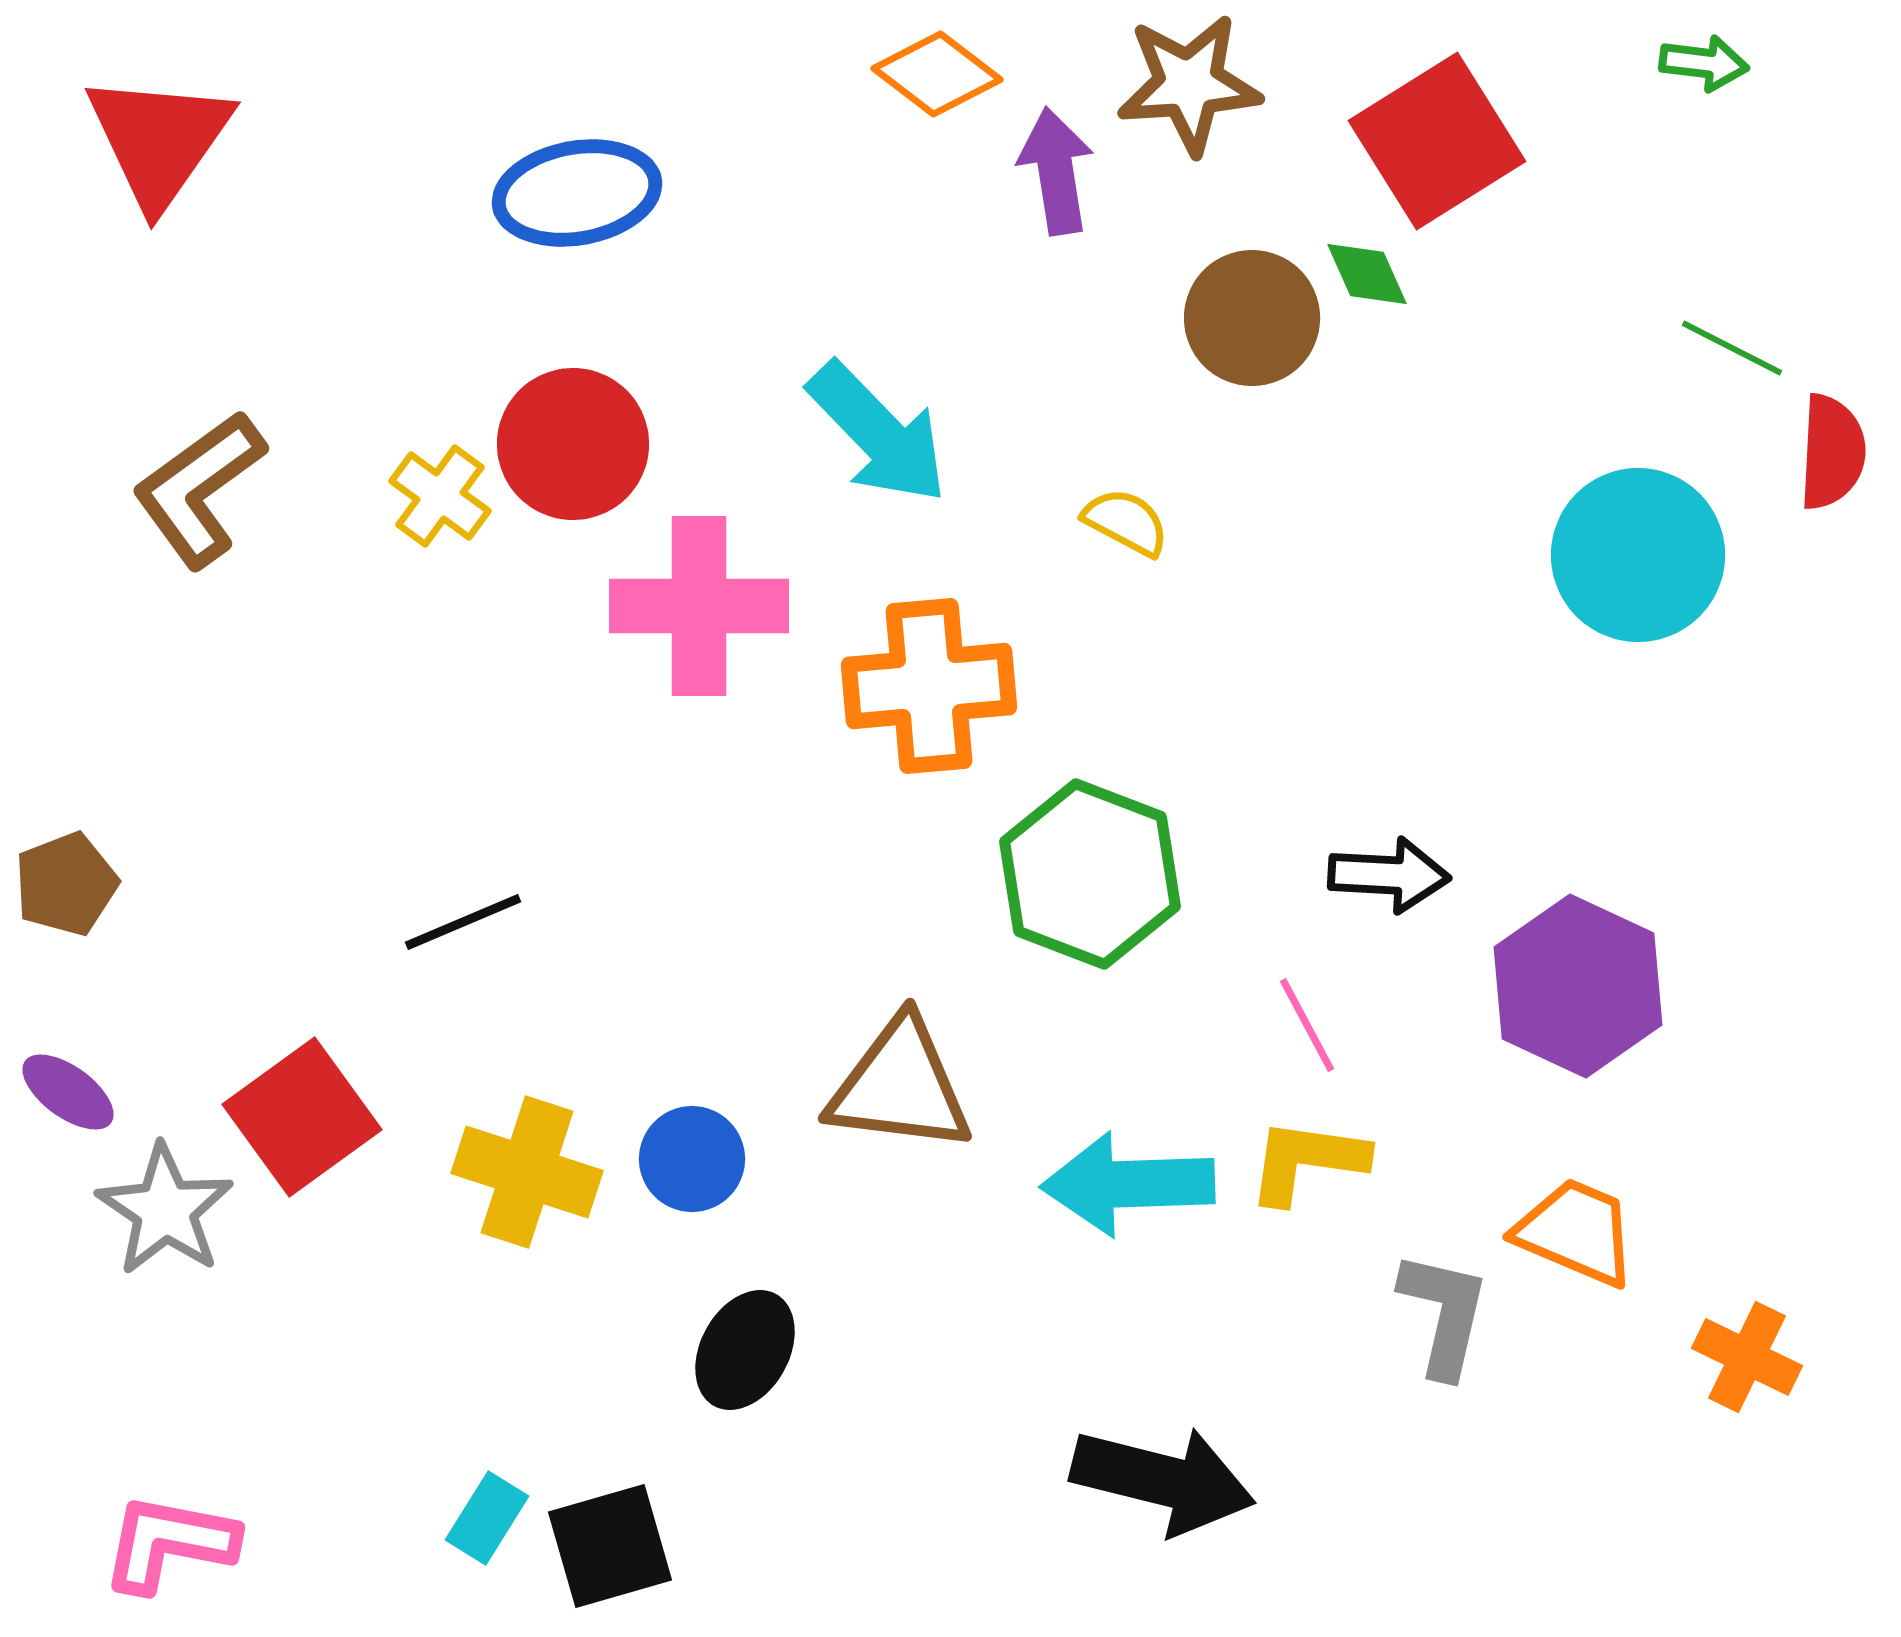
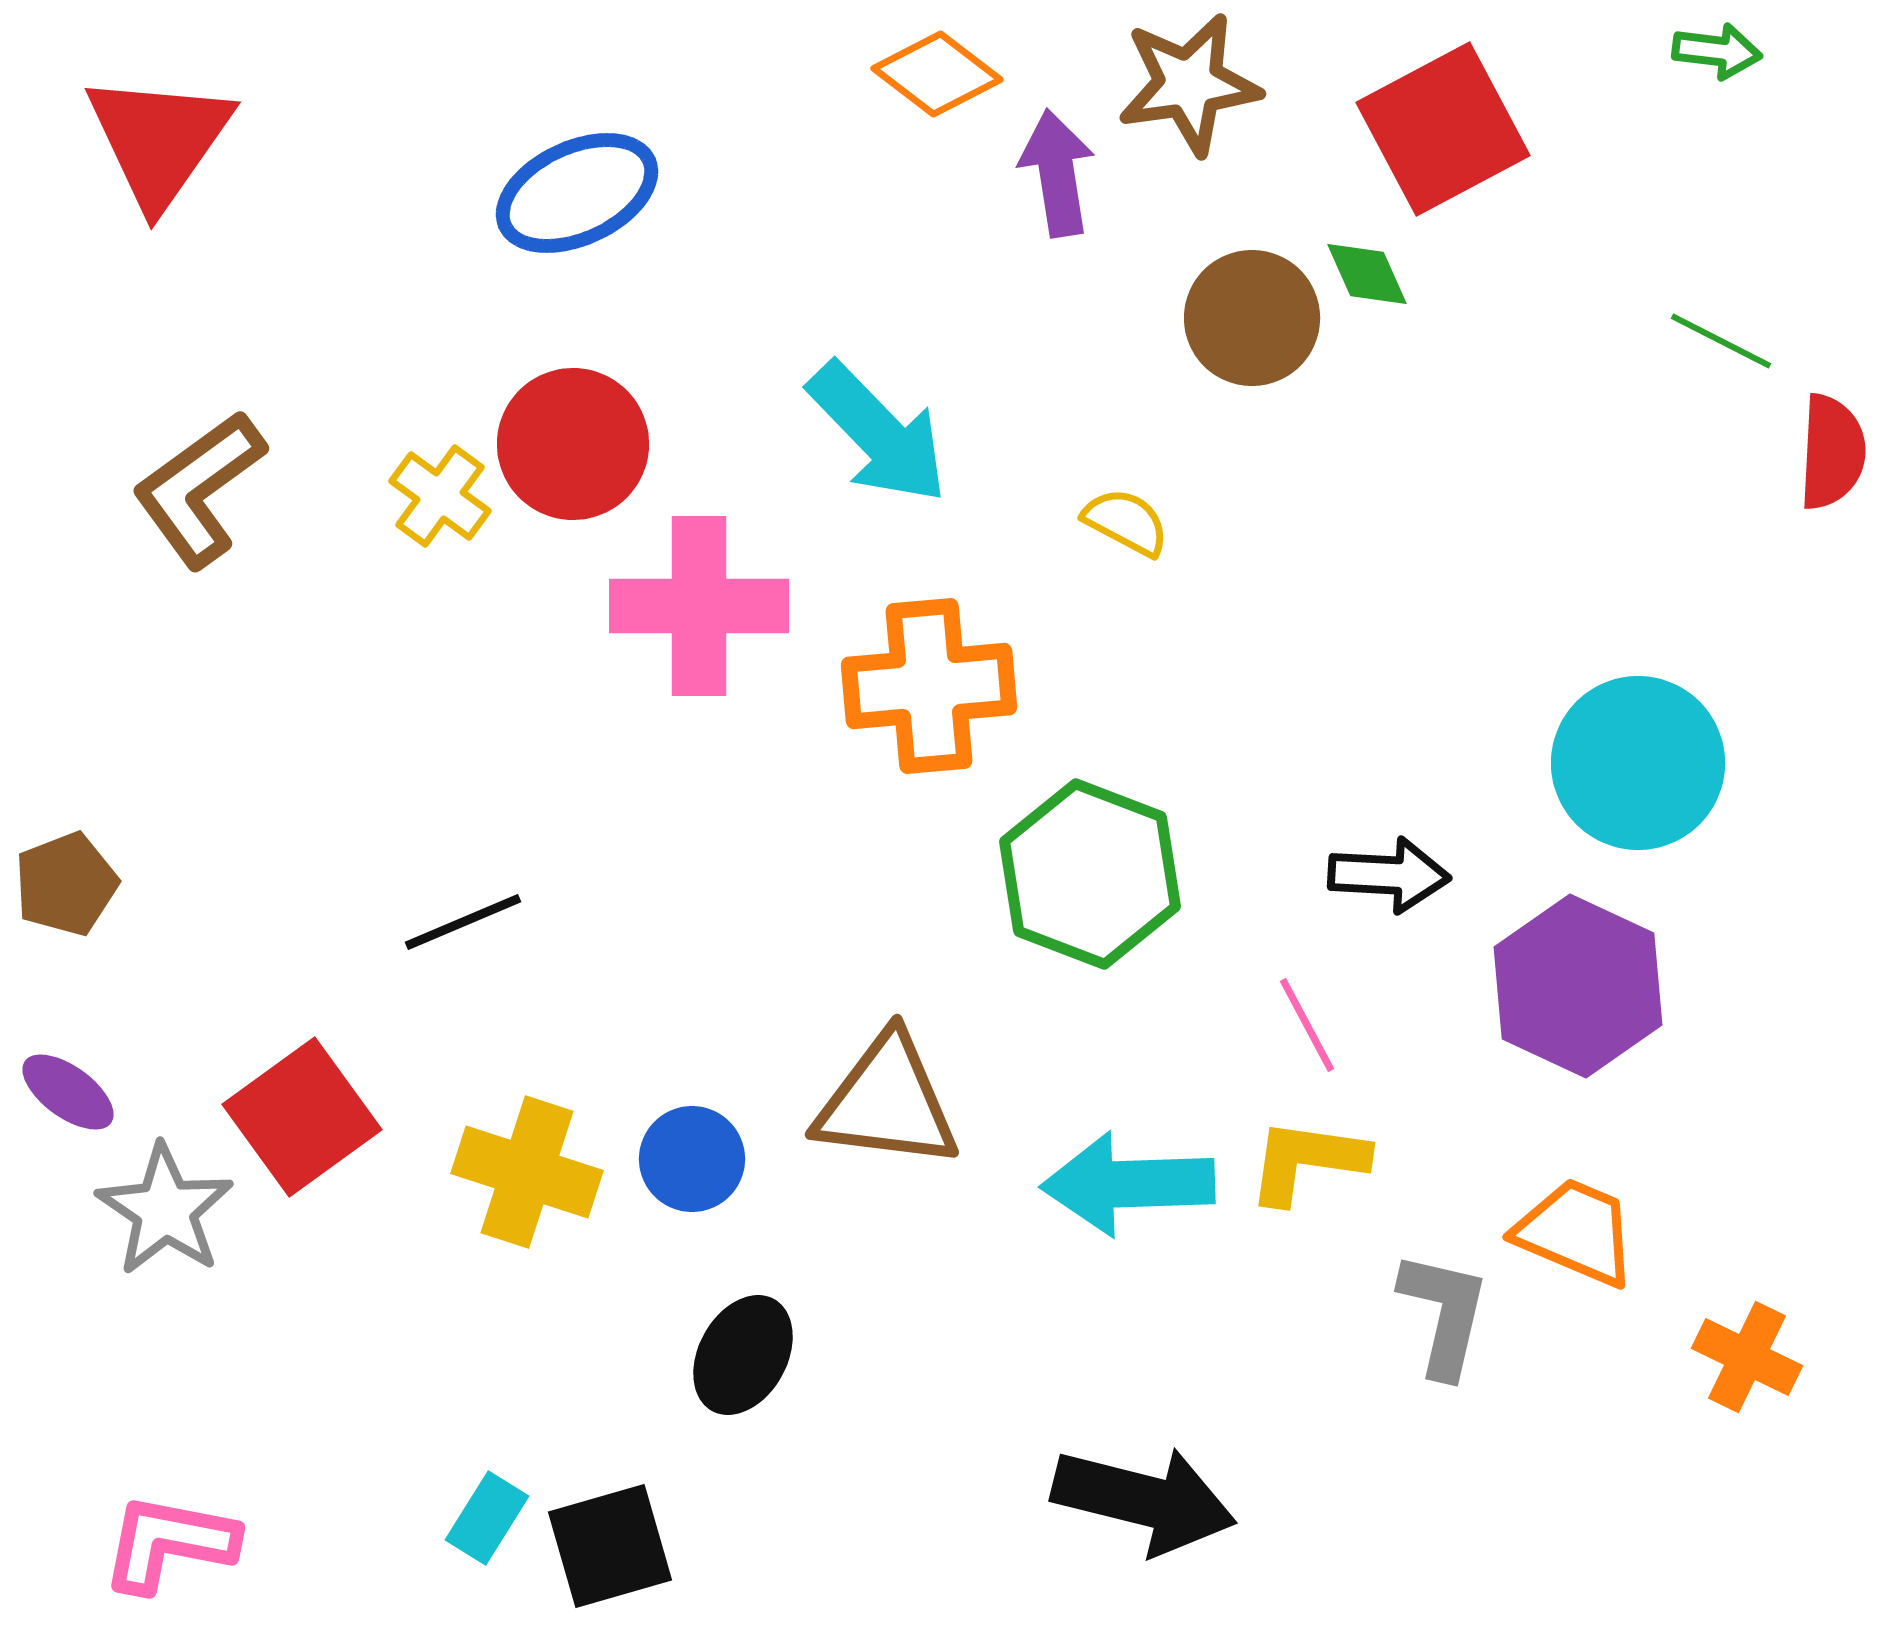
green arrow at (1704, 63): moved 13 px right, 12 px up
brown star at (1189, 84): rotated 4 degrees counterclockwise
red square at (1437, 141): moved 6 px right, 12 px up; rotated 4 degrees clockwise
purple arrow at (1056, 171): moved 1 px right, 2 px down
blue ellipse at (577, 193): rotated 15 degrees counterclockwise
green line at (1732, 348): moved 11 px left, 7 px up
cyan circle at (1638, 555): moved 208 px down
brown triangle at (900, 1086): moved 13 px left, 16 px down
black ellipse at (745, 1350): moved 2 px left, 5 px down
black arrow at (1163, 1480): moved 19 px left, 20 px down
